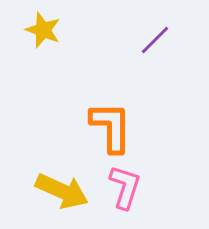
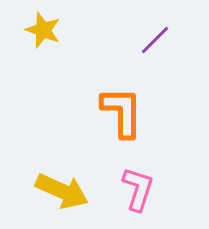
orange L-shape: moved 11 px right, 15 px up
pink L-shape: moved 13 px right, 2 px down
